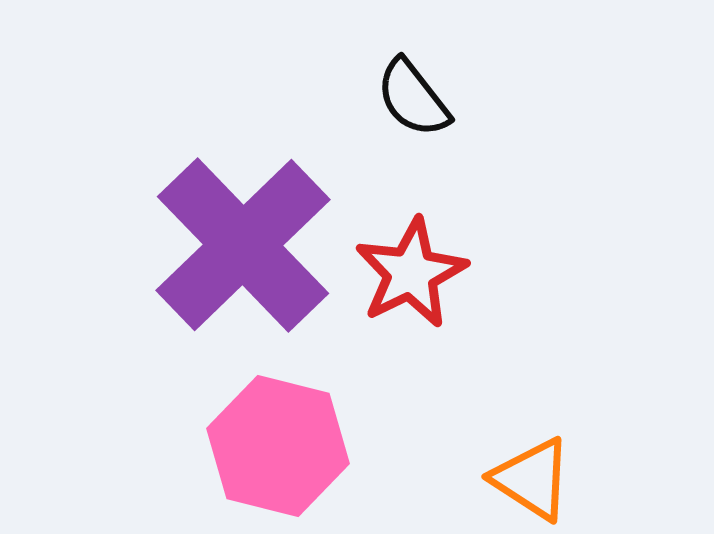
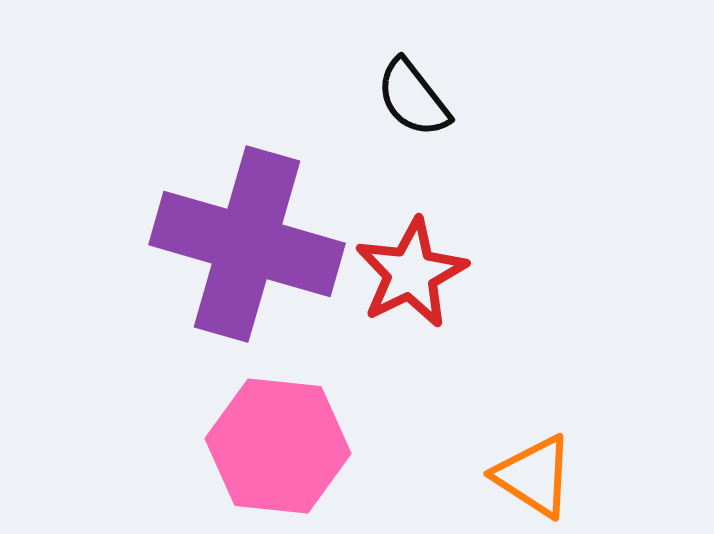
purple cross: moved 4 px right, 1 px up; rotated 30 degrees counterclockwise
pink hexagon: rotated 8 degrees counterclockwise
orange triangle: moved 2 px right, 3 px up
